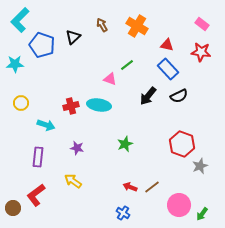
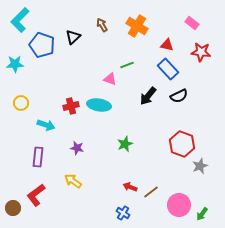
pink rectangle: moved 10 px left, 1 px up
green line: rotated 16 degrees clockwise
brown line: moved 1 px left, 5 px down
